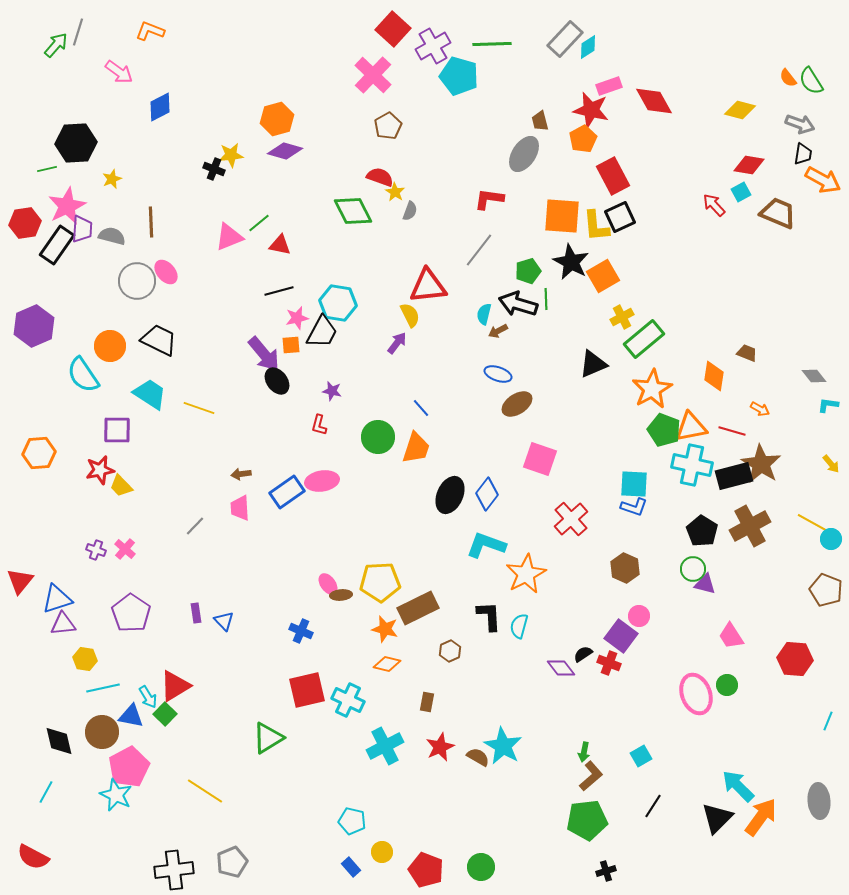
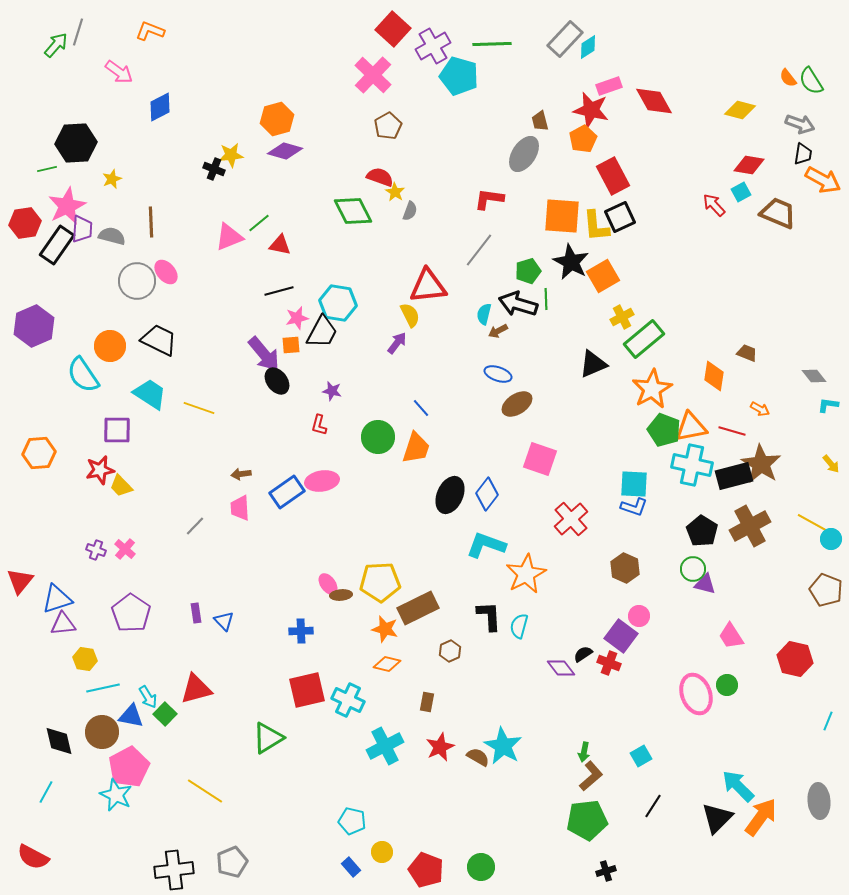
blue cross at (301, 631): rotated 25 degrees counterclockwise
red hexagon at (795, 659): rotated 8 degrees clockwise
red triangle at (175, 686): moved 21 px right, 3 px down; rotated 16 degrees clockwise
